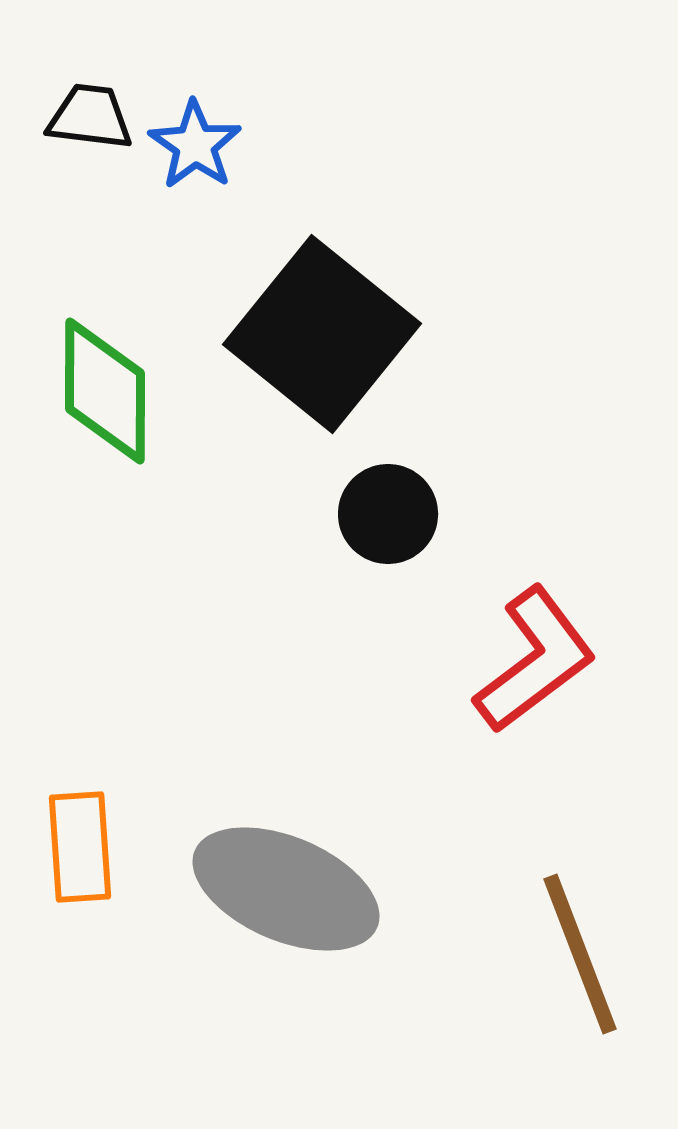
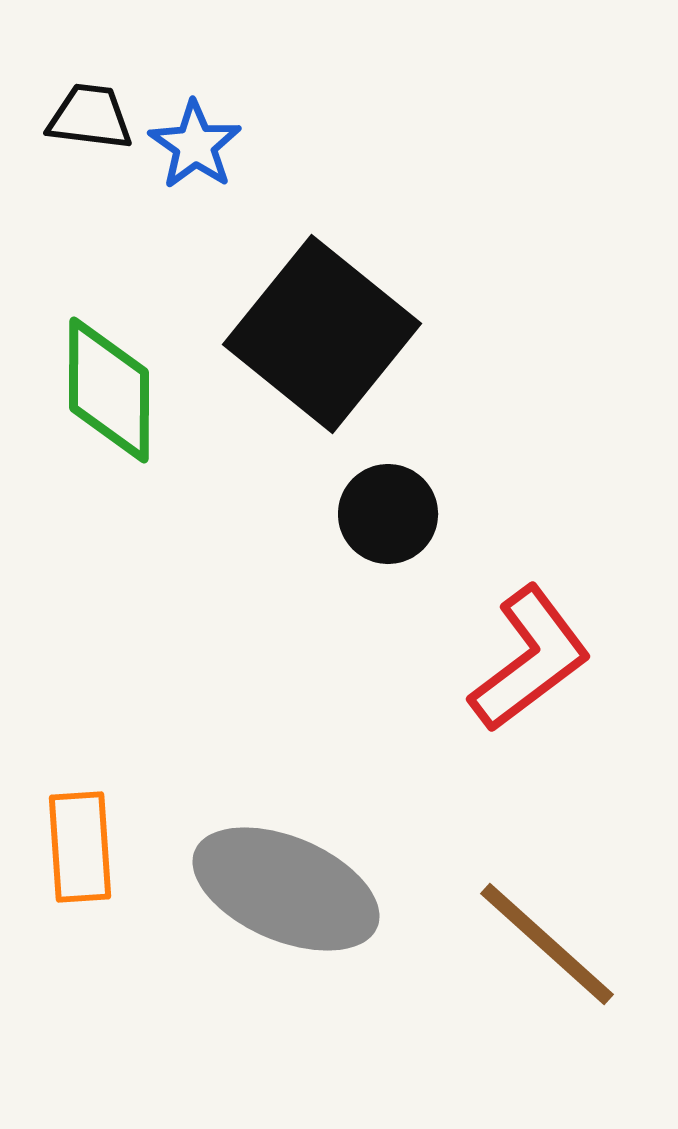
green diamond: moved 4 px right, 1 px up
red L-shape: moved 5 px left, 1 px up
brown line: moved 33 px left, 10 px up; rotated 27 degrees counterclockwise
